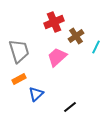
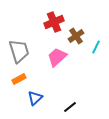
blue triangle: moved 1 px left, 4 px down
